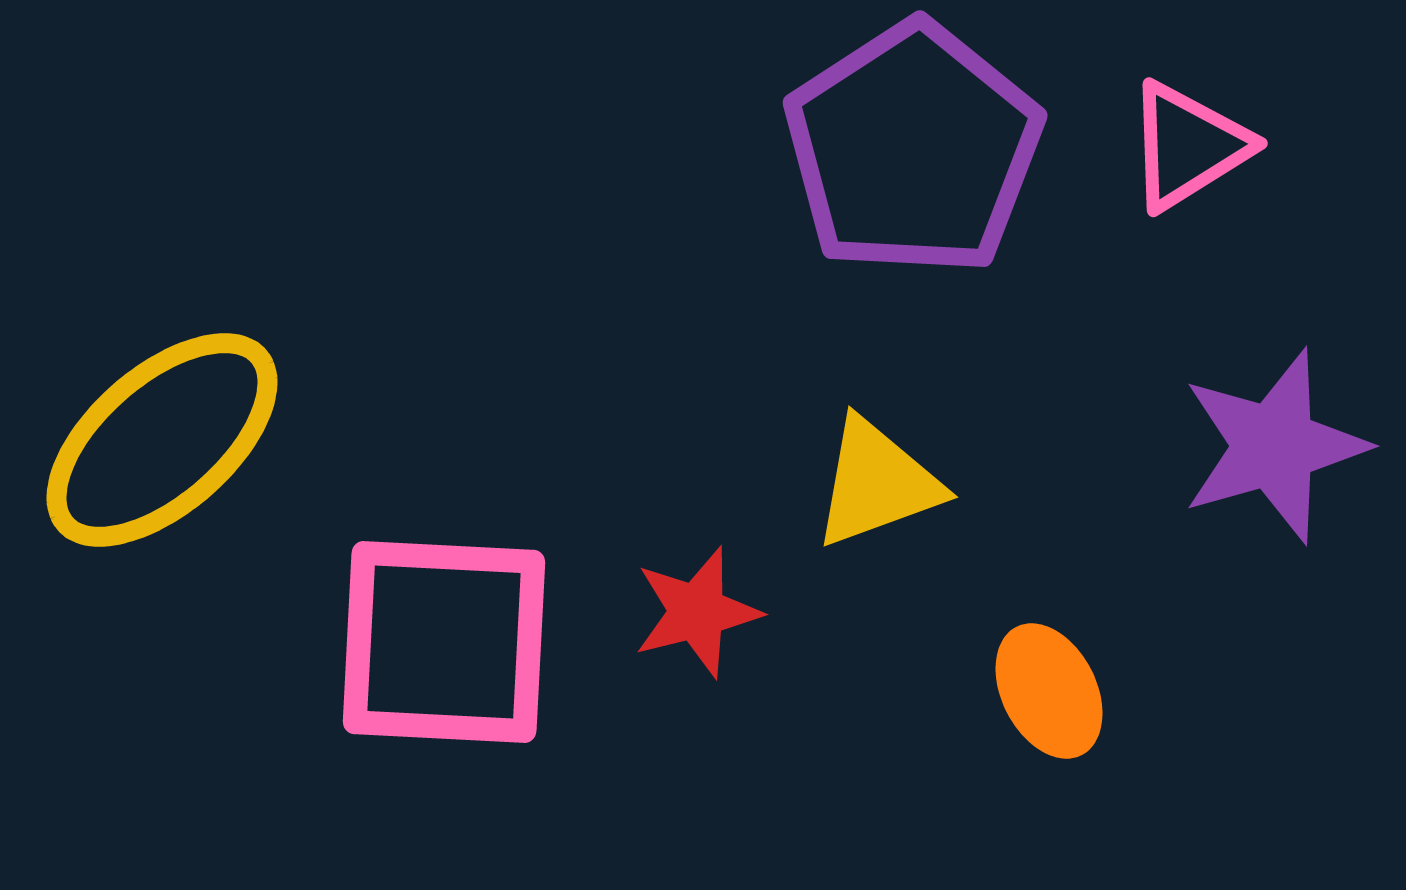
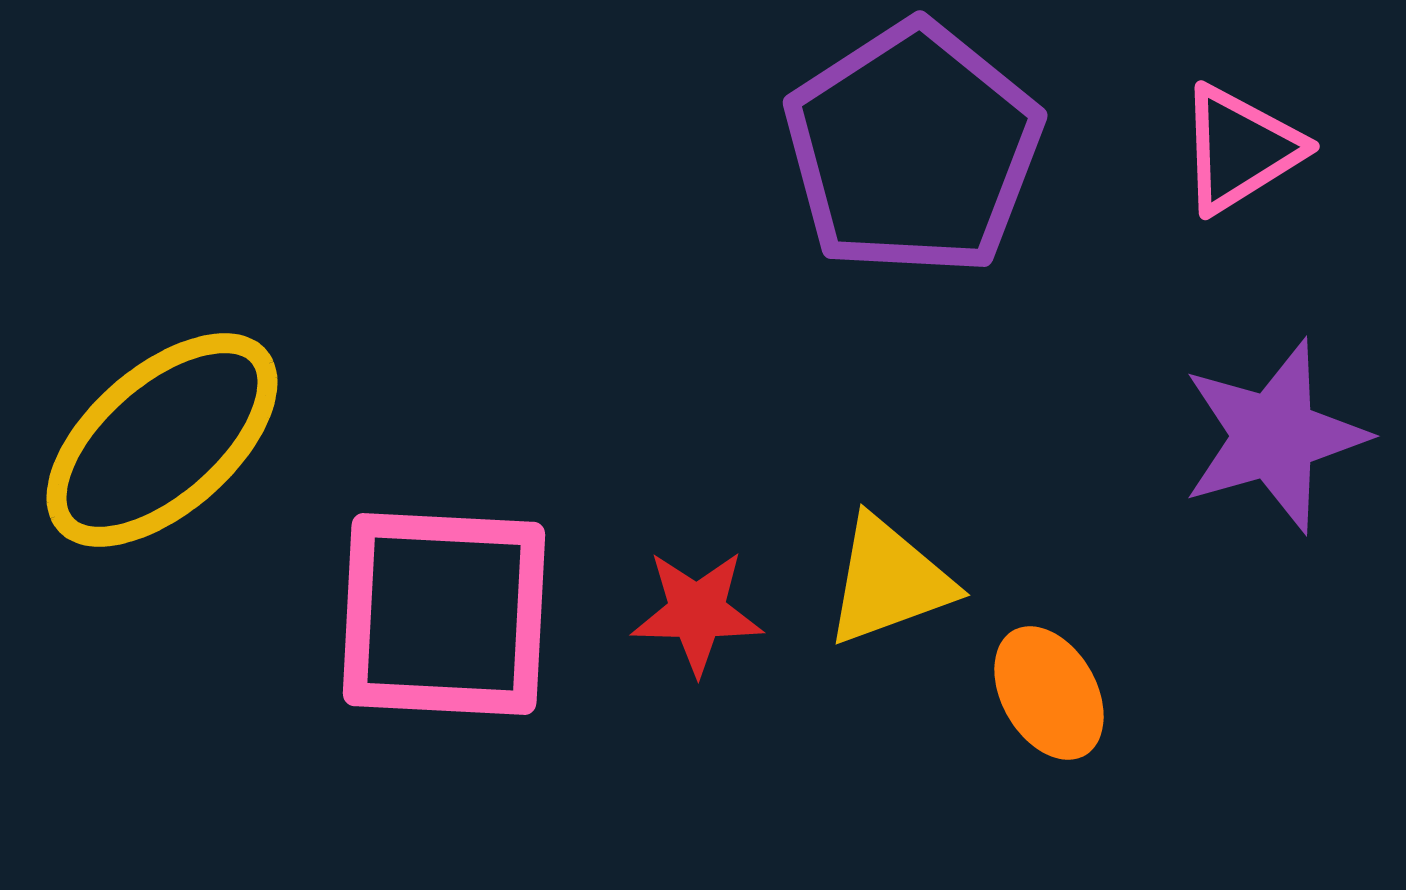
pink triangle: moved 52 px right, 3 px down
purple star: moved 10 px up
yellow triangle: moved 12 px right, 98 px down
red star: rotated 15 degrees clockwise
pink square: moved 28 px up
orange ellipse: moved 2 px down; rotated 3 degrees counterclockwise
